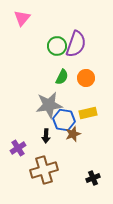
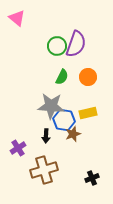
pink triangle: moved 5 px left; rotated 30 degrees counterclockwise
orange circle: moved 2 px right, 1 px up
gray star: moved 2 px right, 1 px down; rotated 12 degrees clockwise
black cross: moved 1 px left
